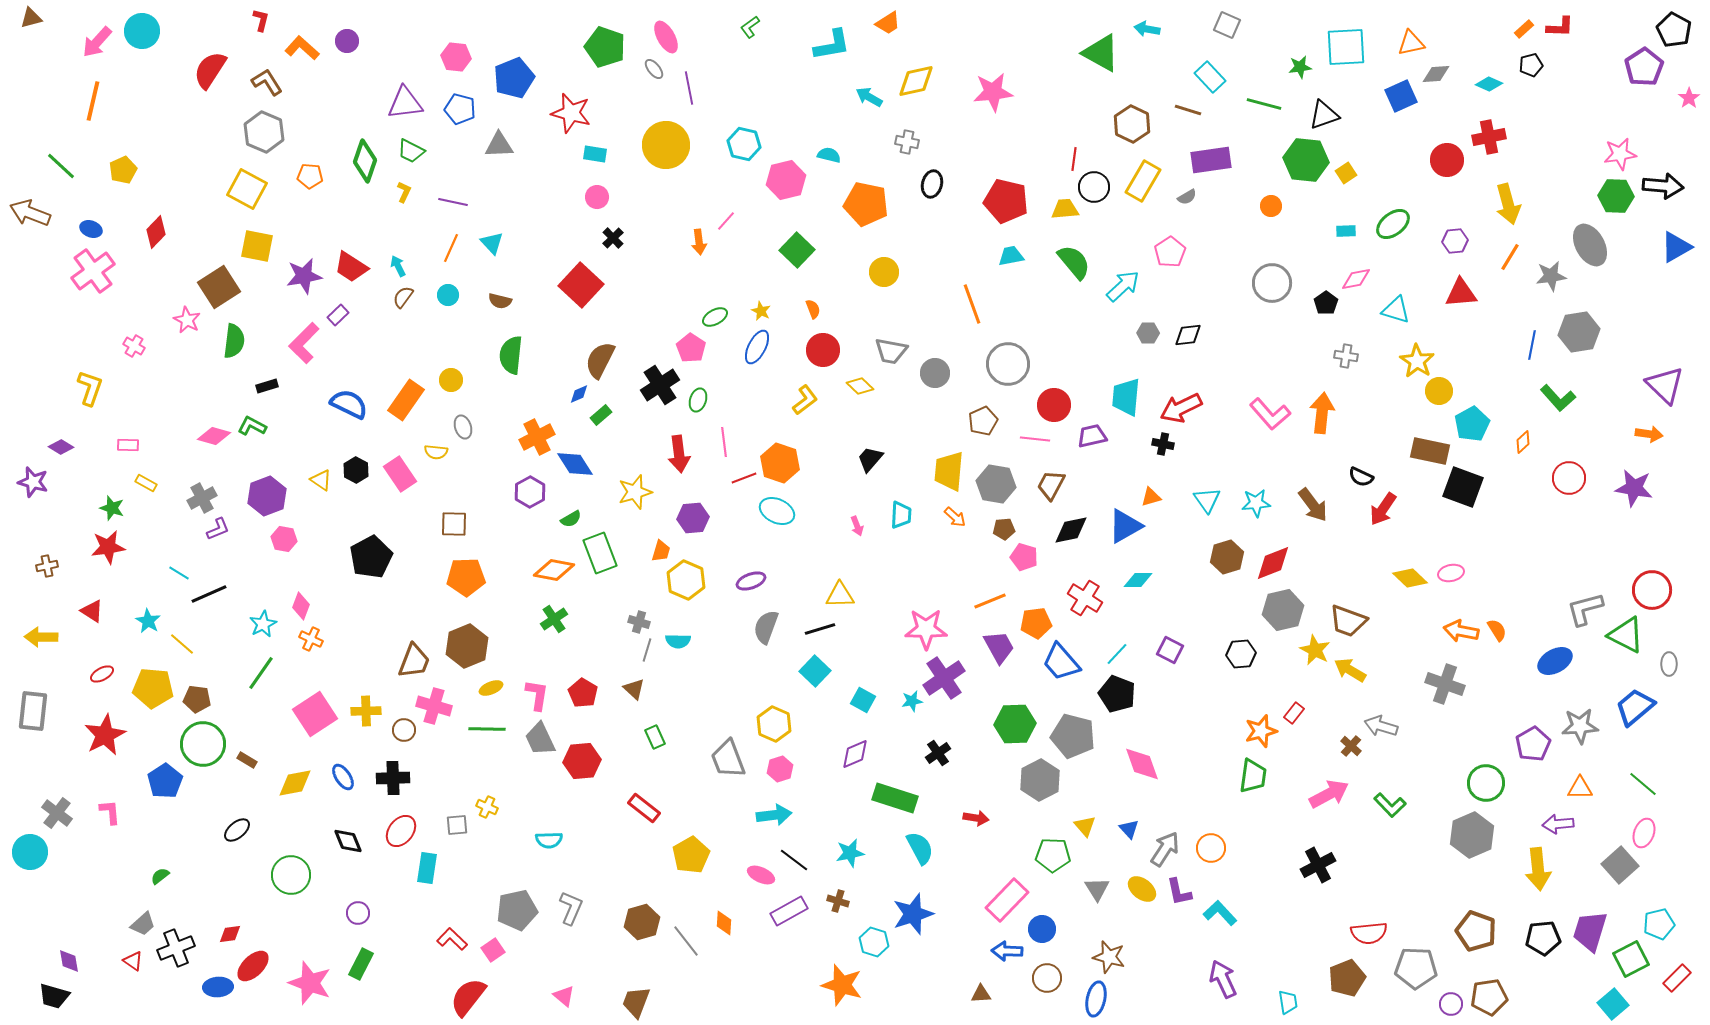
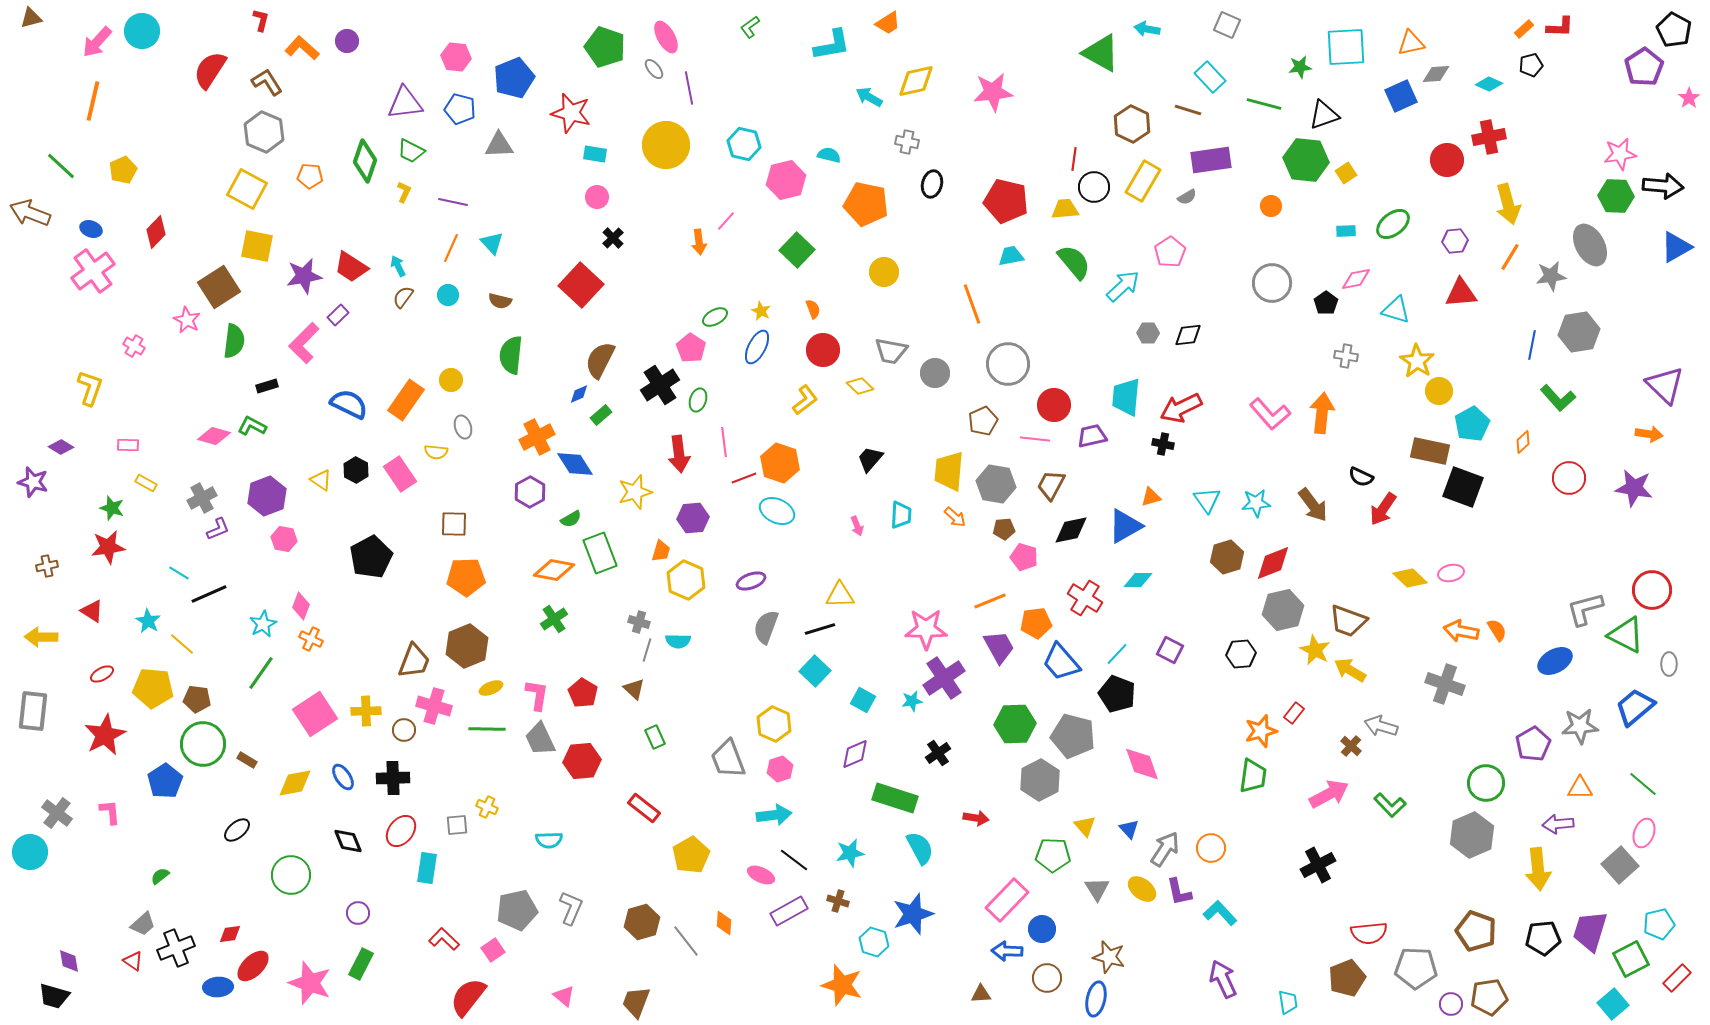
red L-shape at (452, 939): moved 8 px left
